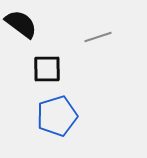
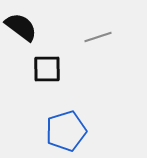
black semicircle: moved 3 px down
blue pentagon: moved 9 px right, 15 px down
